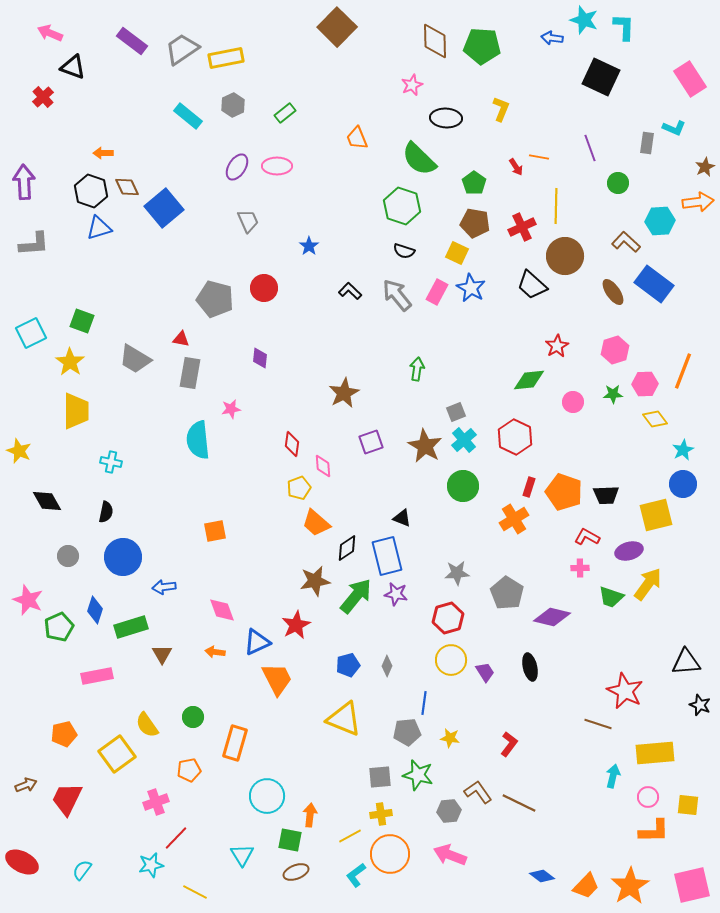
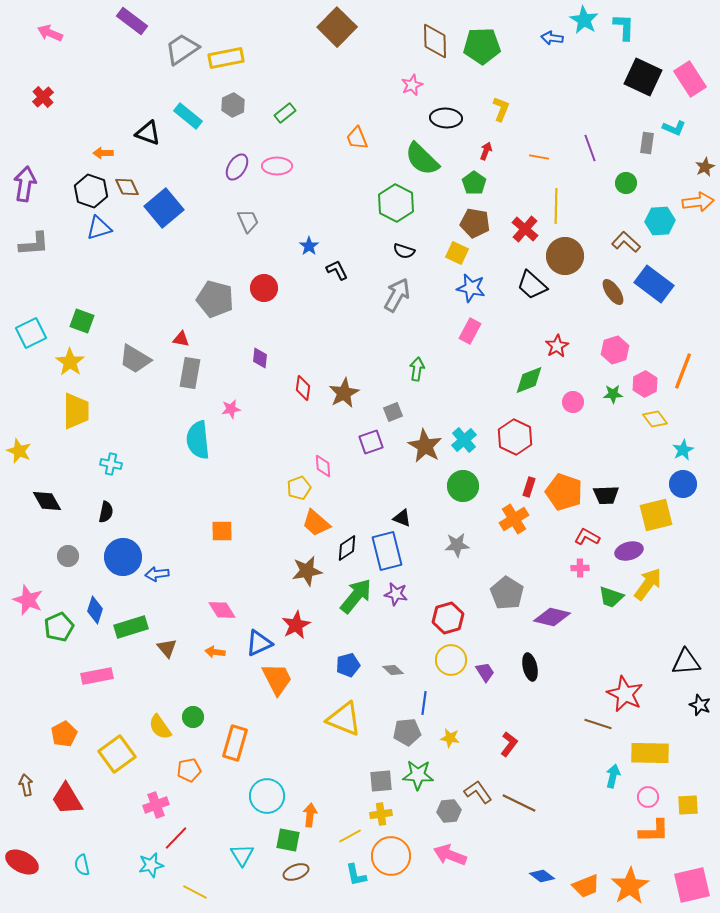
cyan star at (584, 20): rotated 12 degrees clockwise
purple rectangle at (132, 41): moved 20 px up
green pentagon at (482, 46): rotated 6 degrees counterclockwise
black triangle at (73, 67): moved 75 px right, 66 px down
black square at (601, 77): moved 42 px right
green semicircle at (419, 159): moved 3 px right
red arrow at (516, 167): moved 30 px left, 16 px up; rotated 126 degrees counterclockwise
purple arrow at (24, 182): moved 1 px right, 2 px down; rotated 12 degrees clockwise
green circle at (618, 183): moved 8 px right
green hexagon at (402, 206): moved 6 px left, 3 px up; rotated 9 degrees clockwise
red cross at (522, 227): moved 3 px right, 2 px down; rotated 24 degrees counterclockwise
blue star at (471, 288): rotated 16 degrees counterclockwise
black L-shape at (350, 291): moved 13 px left, 21 px up; rotated 20 degrees clockwise
pink rectangle at (437, 292): moved 33 px right, 39 px down
gray arrow at (397, 295): rotated 68 degrees clockwise
green diamond at (529, 380): rotated 16 degrees counterclockwise
pink hexagon at (645, 384): rotated 25 degrees counterclockwise
gray square at (456, 412): moved 63 px left
red diamond at (292, 444): moved 11 px right, 56 px up
cyan cross at (111, 462): moved 2 px down
orange square at (215, 531): moved 7 px right; rotated 10 degrees clockwise
blue rectangle at (387, 556): moved 5 px up
gray star at (457, 573): moved 28 px up
brown star at (315, 581): moved 8 px left, 10 px up
blue arrow at (164, 587): moved 7 px left, 13 px up
pink diamond at (222, 610): rotated 12 degrees counterclockwise
blue triangle at (257, 642): moved 2 px right, 1 px down
brown triangle at (162, 654): moved 5 px right, 6 px up; rotated 10 degrees counterclockwise
gray diamond at (387, 666): moved 6 px right, 4 px down; rotated 70 degrees counterclockwise
red star at (625, 691): moved 3 px down
yellow semicircle at (147, 725): moved 13 px right, 2 px down
orange pentagon at (64, 734): rotated 15 degrees counterclockwise
yellow rectangle at (655, 753): moved 5 px left; rotated 6 degrees clockwise
green star at (418, 775): rotated 12 degrees counterclockwise
gray square at (380, 777): moved 1 px right, 4 px down
brown arrow at (26, 785): rotated 80 degrees counterclockwise
red trapezoid at (67, 799): rotated 57 degrees counterclockwise
pink cross at (156, 802): moved 3 px down
yellow square at (688, 805): rotated 10 degrees counterclockwise
green square at (290, 840): moved 2 px left
orange circle at (390, 854): moved 1 px right, 2 px down
cyan semicircle at (82, 870): moved 5 px up; rotated 50 degrees counterclockwise
cyan L-shape at (356, 875): rotated 65 degrees counterclockwise
orange trapezoid at (586, 886): rotated 24 degrees clockwise
